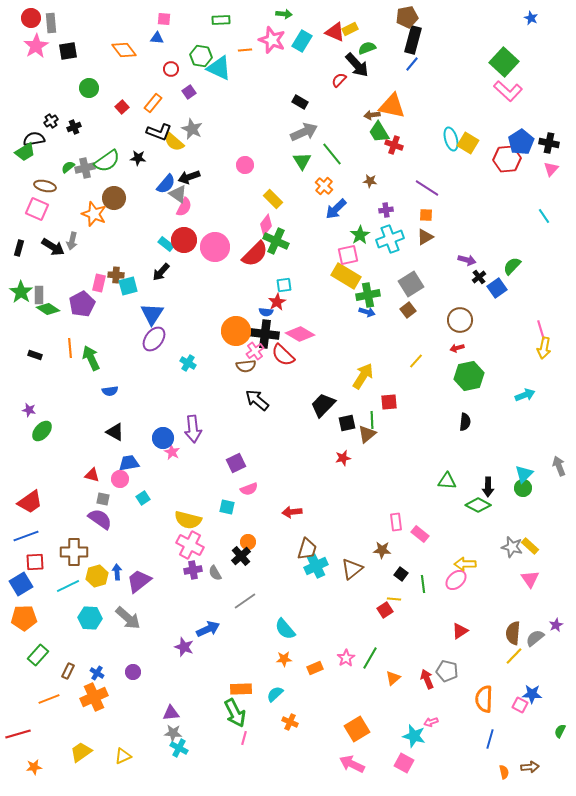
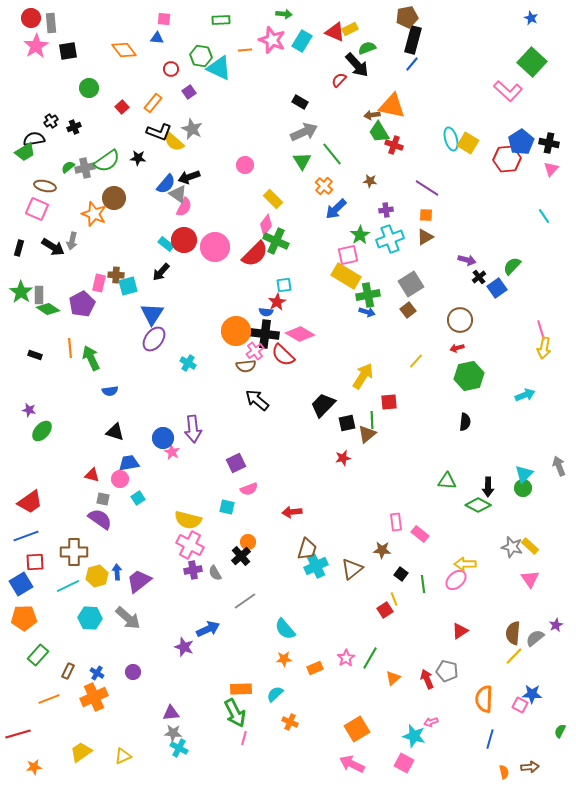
green square at (504, 62): moved 28 px right
black triangle at (115, 432): rotated 12 degrees counterclockwise
cyan square at (143, 498): moved 5 px left
yellow line at (394, 599): rotated 64 degrees clockwise
